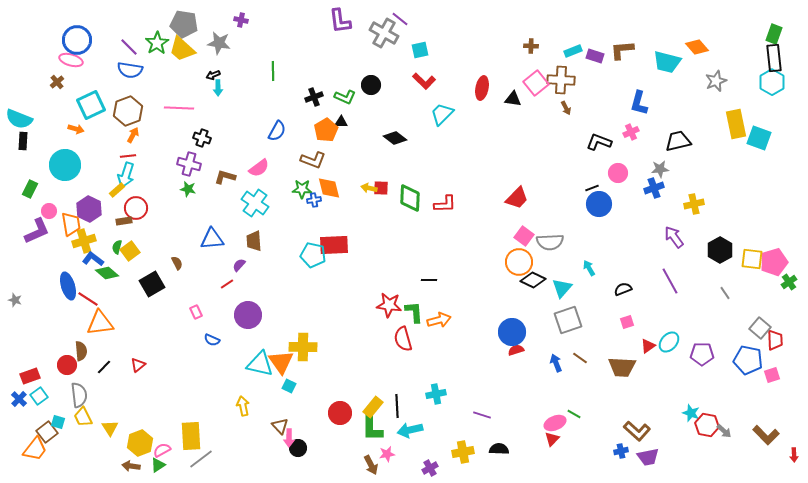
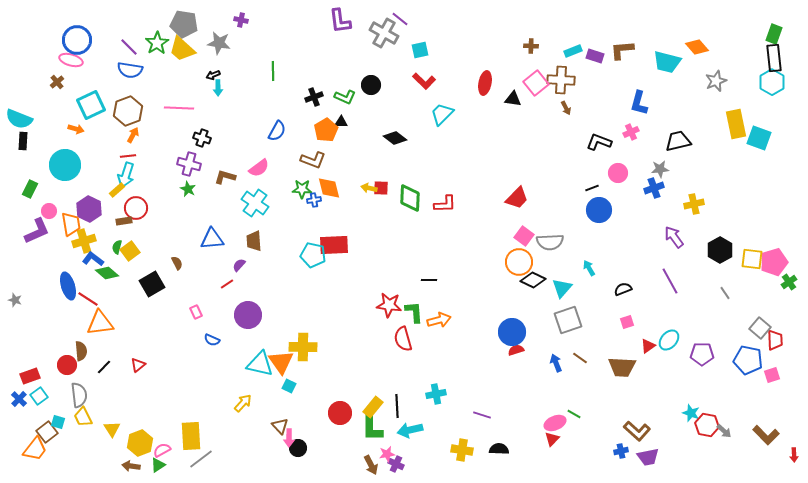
red ellipse at (482, 88): moved 3 px right, 5 px up
green star at (188, 189): rotated 14 degrees clockwise
blue circle at (599, 204): moved 6 px down
cyan ellipse at (669, 342): moved 2 px up
yellow arrow at (243, 406): moved 3 px up; rotated 54 degrees clockwise
yellow triangle at (110, 428): moved 2 px right, 1 px down
yellow cross at (463, 452): moved 1 px left, 2 px up; rotated 20 degrees clockwise
purple cross at (430, 468): moved 34 px left, 4 px up; rotated 35 degrees counterclockwise
